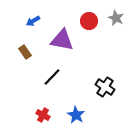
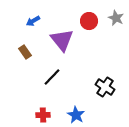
purple triangle: rotated 40 degrees clockwise
red cross: rotated 32 degrees counterclockwise
